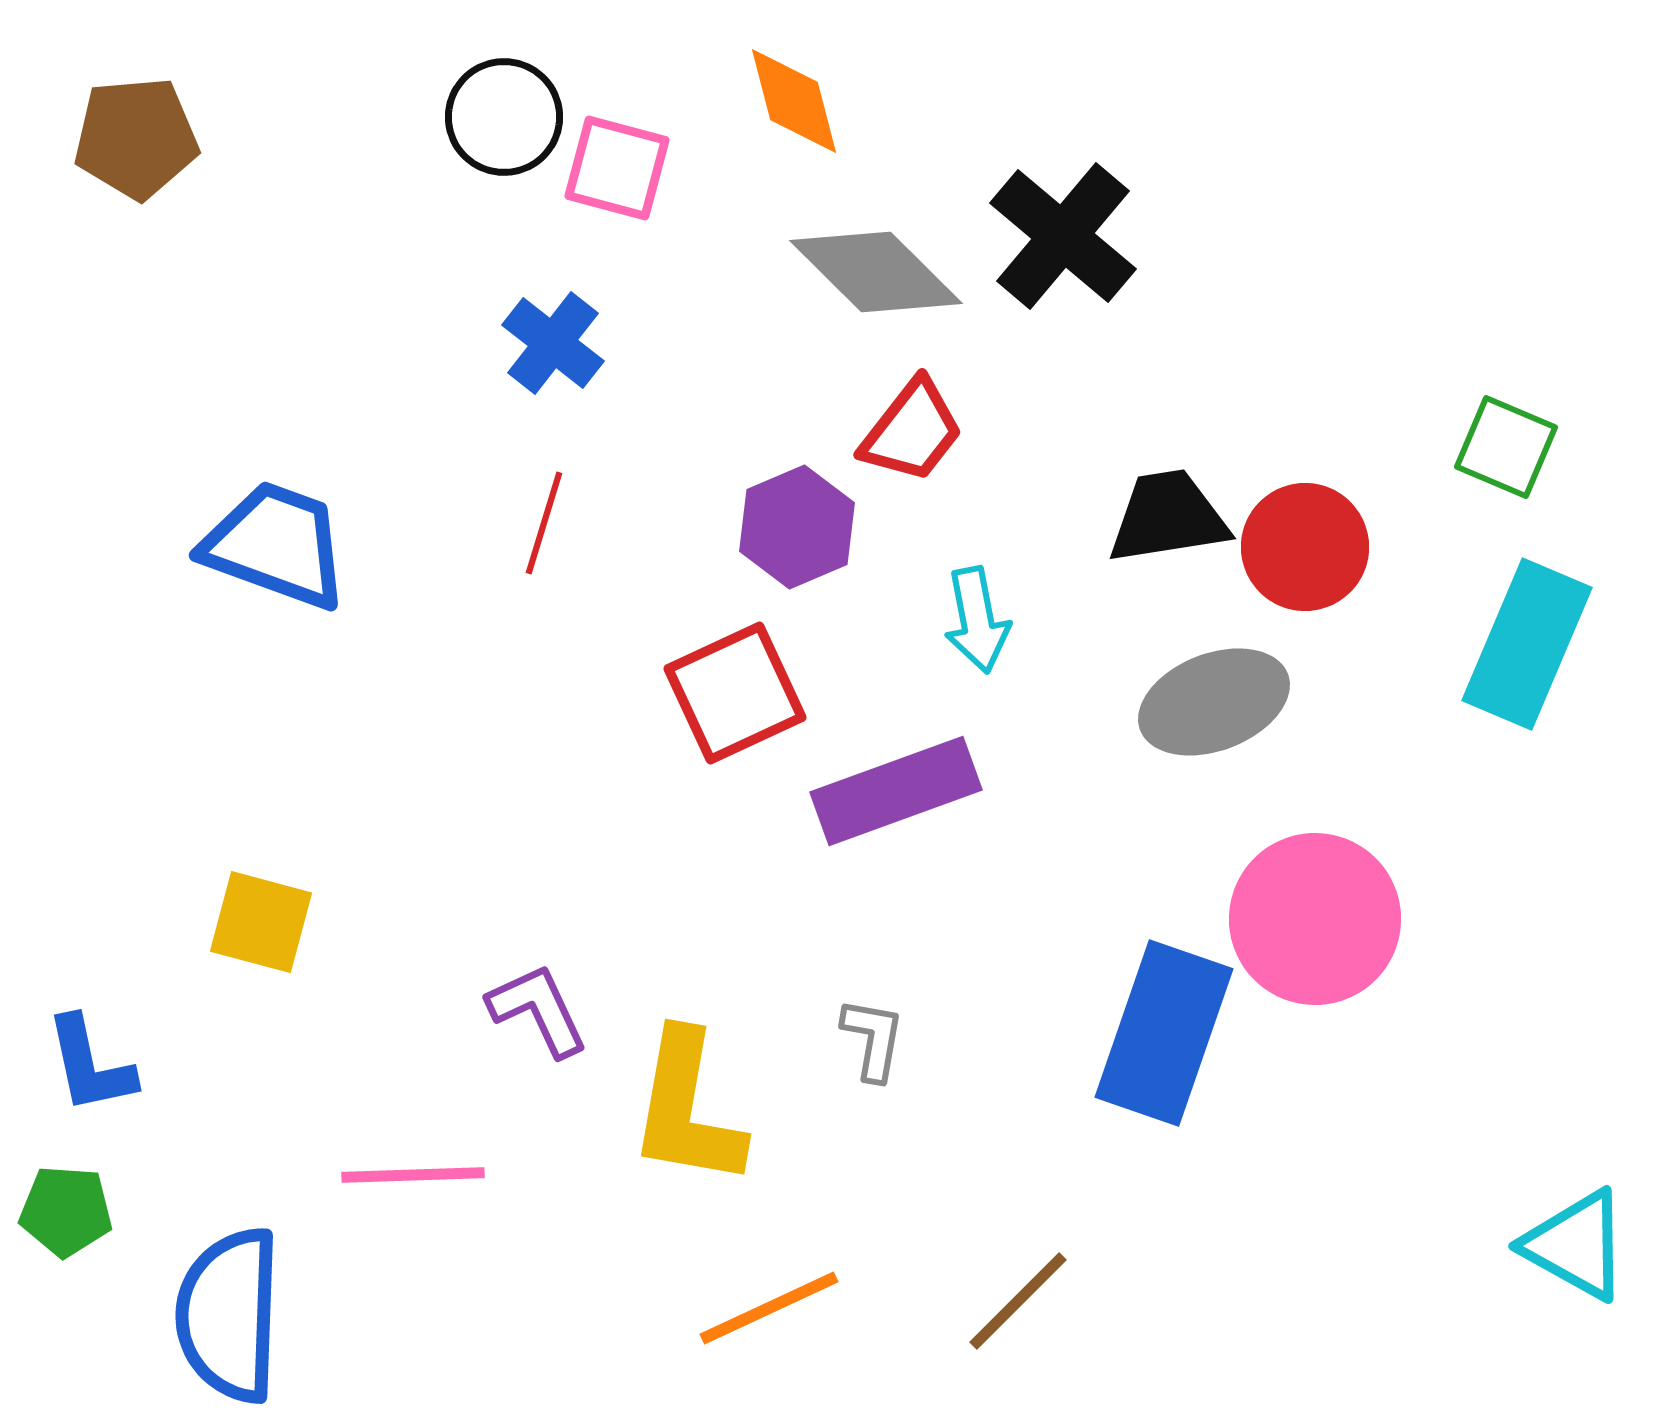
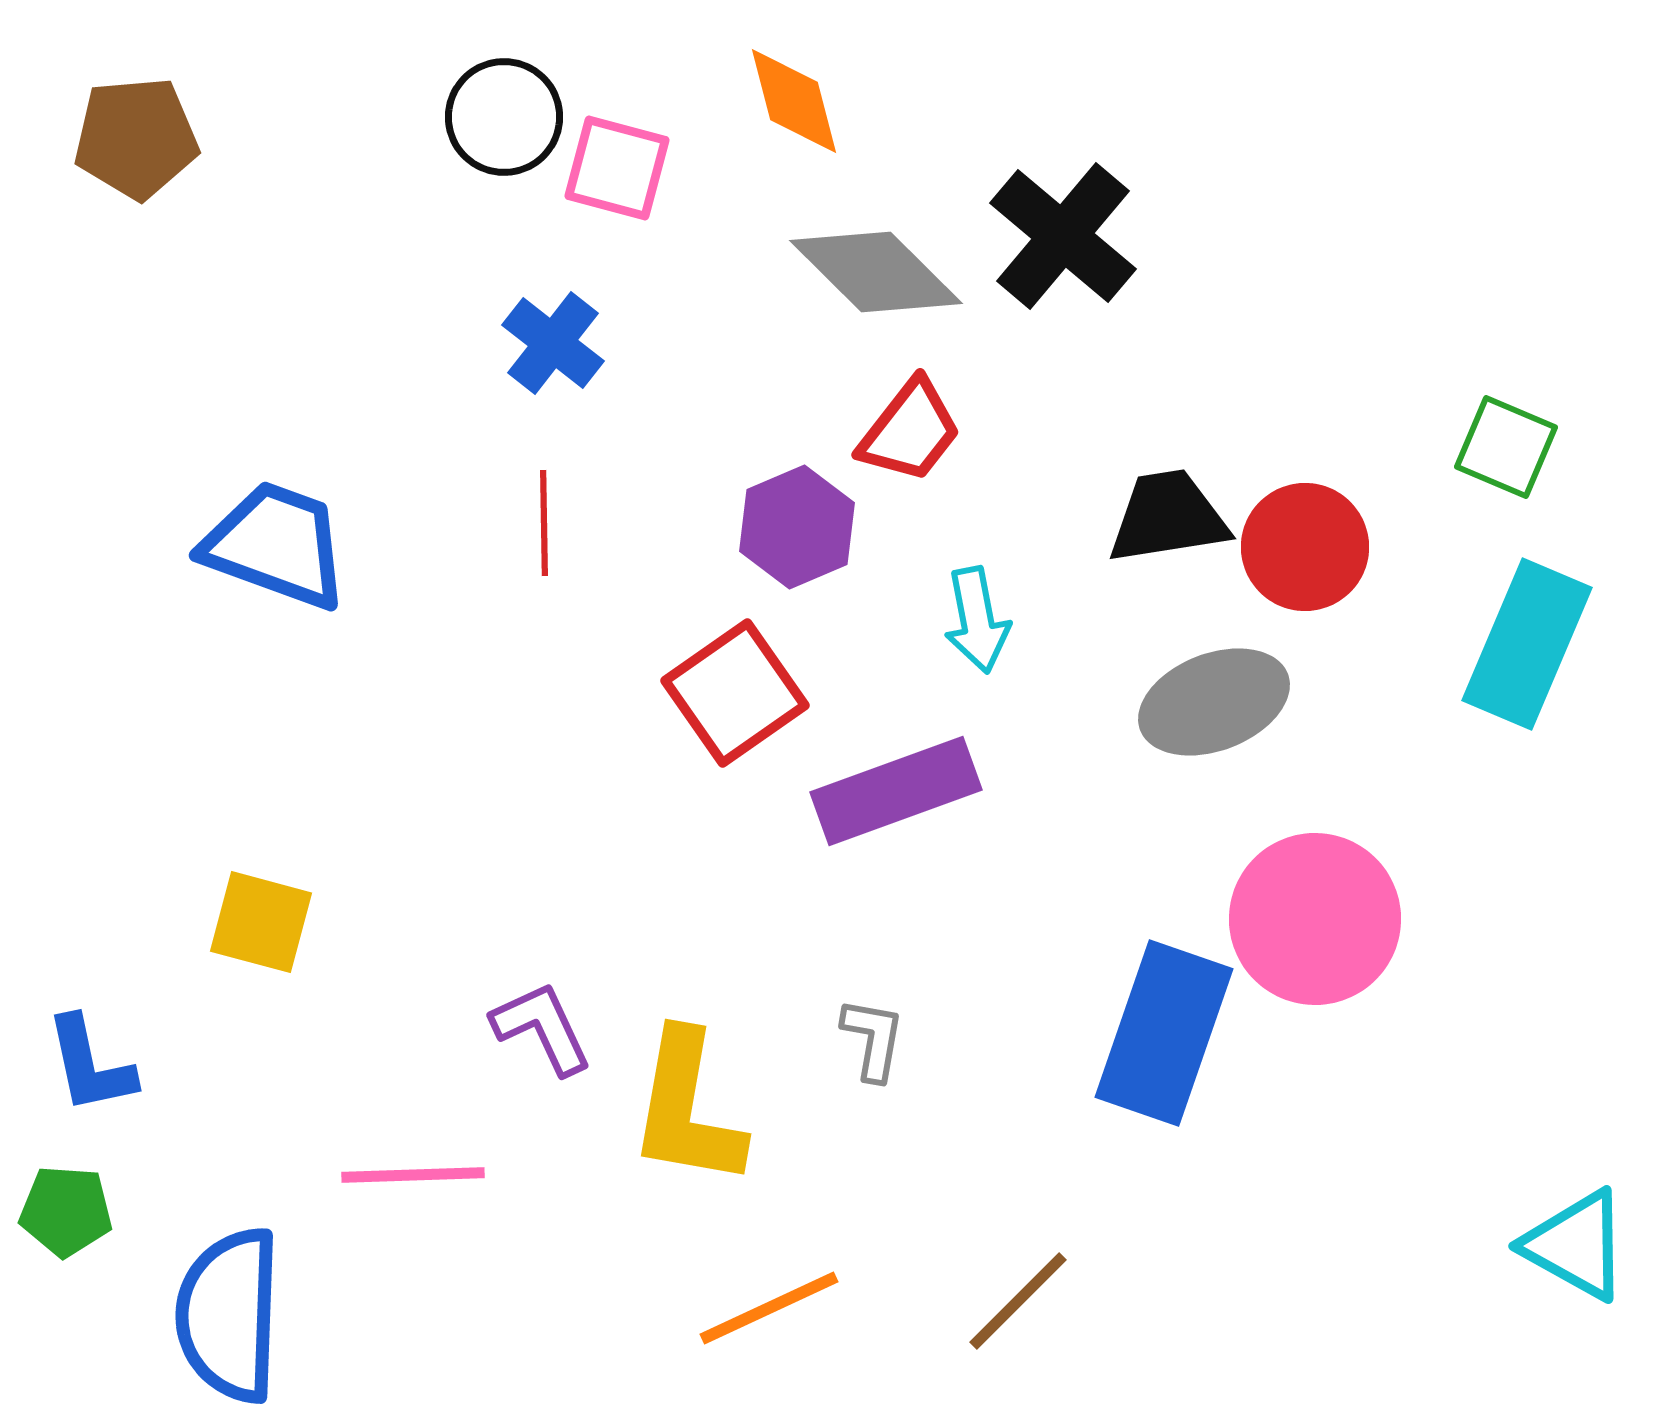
red trapezoid: moved 2 px left
red line: rotated 18 degrees counterclockwise
red square: rotated 10 degrees counterclockwise
purple L-shape: moved 4 px right, 18 px down
